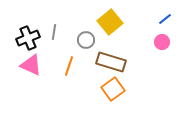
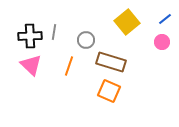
yellow square: moved 17 px right
black cross: moved 2 px right, 2 px up; rotated 20 degrees clockwise
pink triangle: rotated 20 degrees clockwise
orange square: moved 4 px left, 2 px down; rotated 30 degrees counterclockwise
